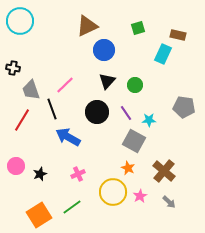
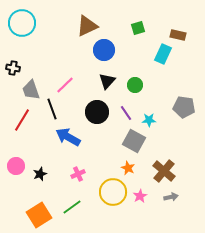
cyan circle: moved 2 px right, 2 px down
gray arrow: moved 2 px right, 5 px up; rotated 56 degrees counterclockwise
